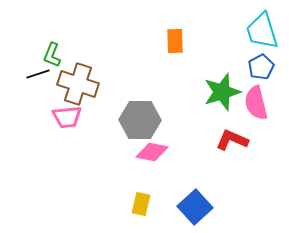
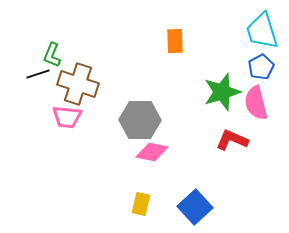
pink trapezoid: rotated 12 degrees clockwise
